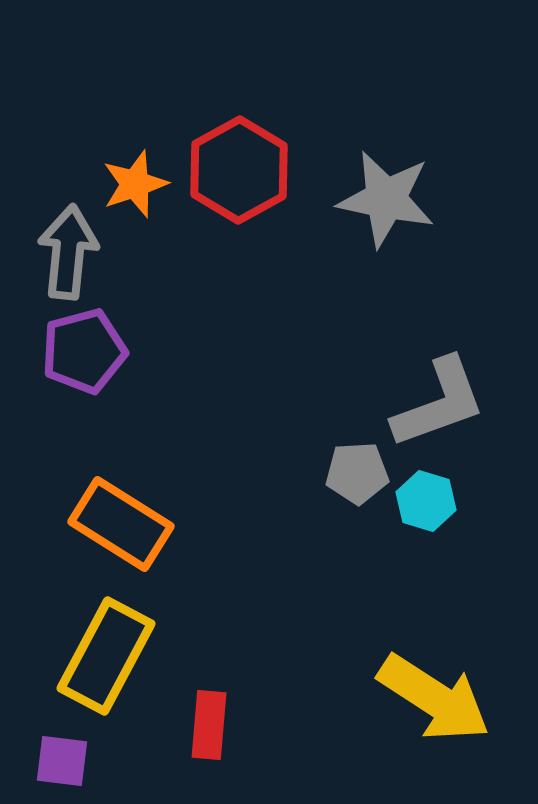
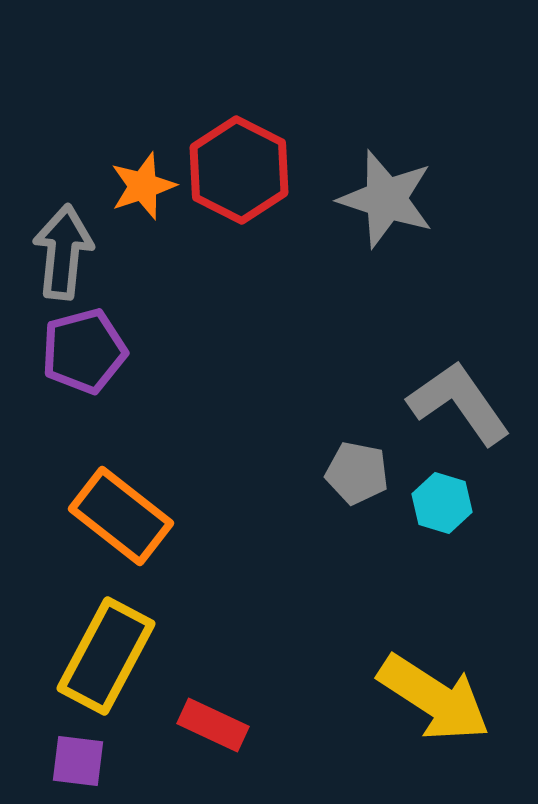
red hexagon: rotated 4 degrees counterclockwise
orange star: moved 8 px right, 2 px down
gray star: rotated 6 degrees clockwise
gray arrow: moved 5 px left
gray L-shape: moved 20 px right; rotated 105 degrees counterclockwise
gray pentagon: rotated 14 degrees clockwise
cyan hexagon: moved 16 px right, 2 px down
orange rectangle: moved 8 px up; rotated 6 degrees clockwise
red rectangle: moved 4 px right; rotated 70 degrees counterclockwise
purple square: moved 16 px right
